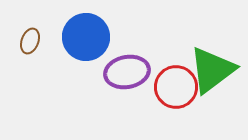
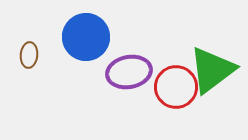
brown ellipse: moved 1 px left, 14 px down; rotated 15 degrees counterclockwise
purple ellipse: moved 2 px right
